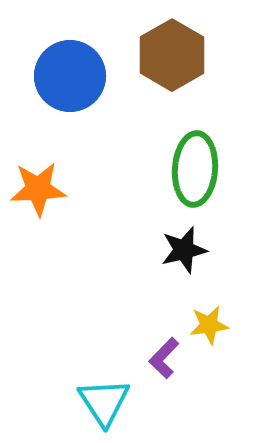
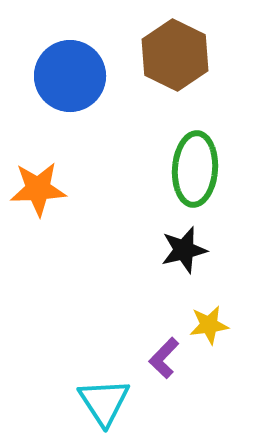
brown hexagon: moved 3 px right; rotated 4 degrees counterclockwise
